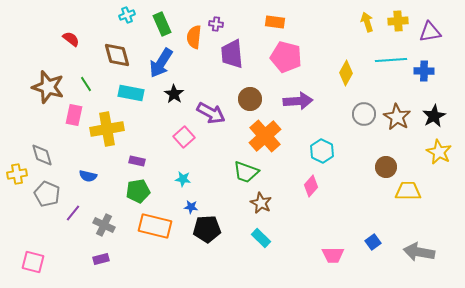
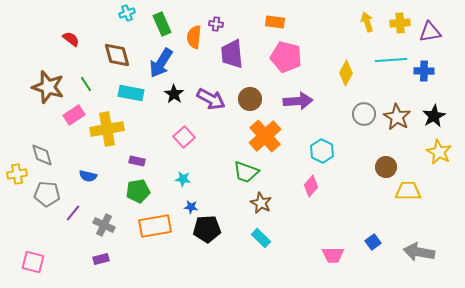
cyan cross at (127, 15): moved 2 px up
yellow cross at (398, 21): moved 2 px right, 2 px down
purple arrow at (211, 113): moved 14 px up
pink rectangle at (74, 115): rotated 45 degrees clockwise
gray pentagon at (47, 194): rotated 20 degrees counterclockwise
orange rectangle at (155, 226): rotated 24 degrees counterclockwise
